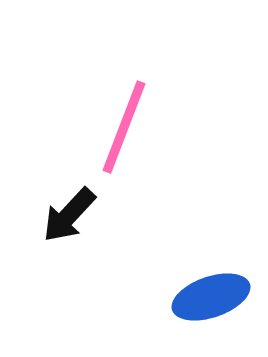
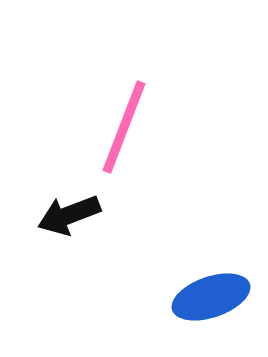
black arrow: rotated 26 degrees clockwise
